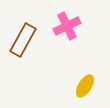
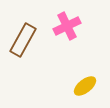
yellow ellipse: rotated 20 degrees clockwise
